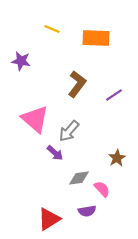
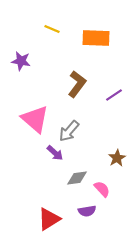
gray diamond: moved 2 px left
